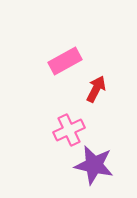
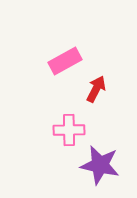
pink cross: rotated 24 degrees clockwise
purple star: moved 6 px right
